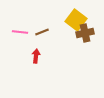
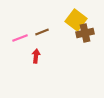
pink line: moved 6 px down; rotated 28 degrees counterclockwise
